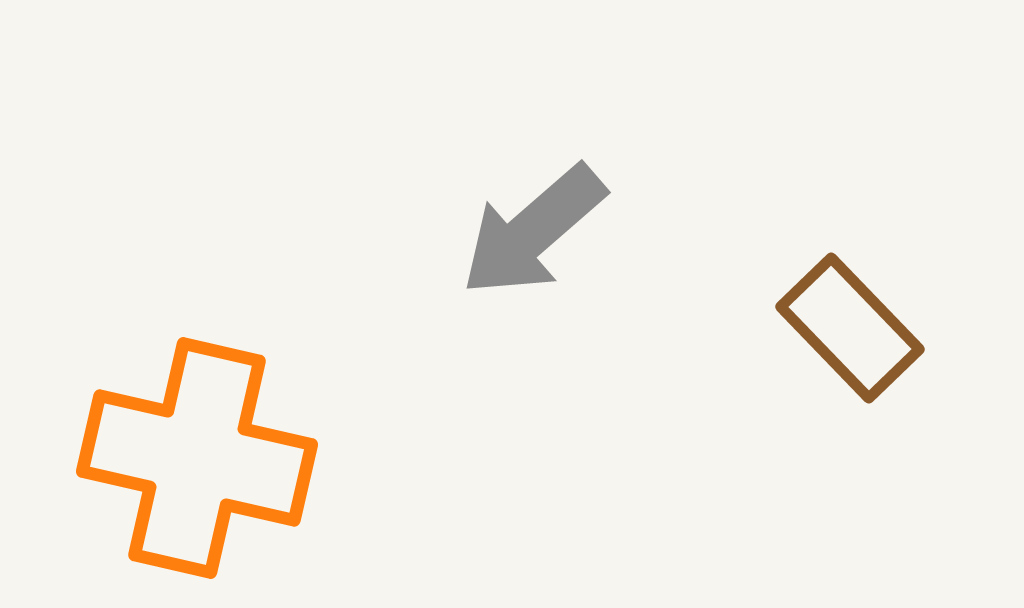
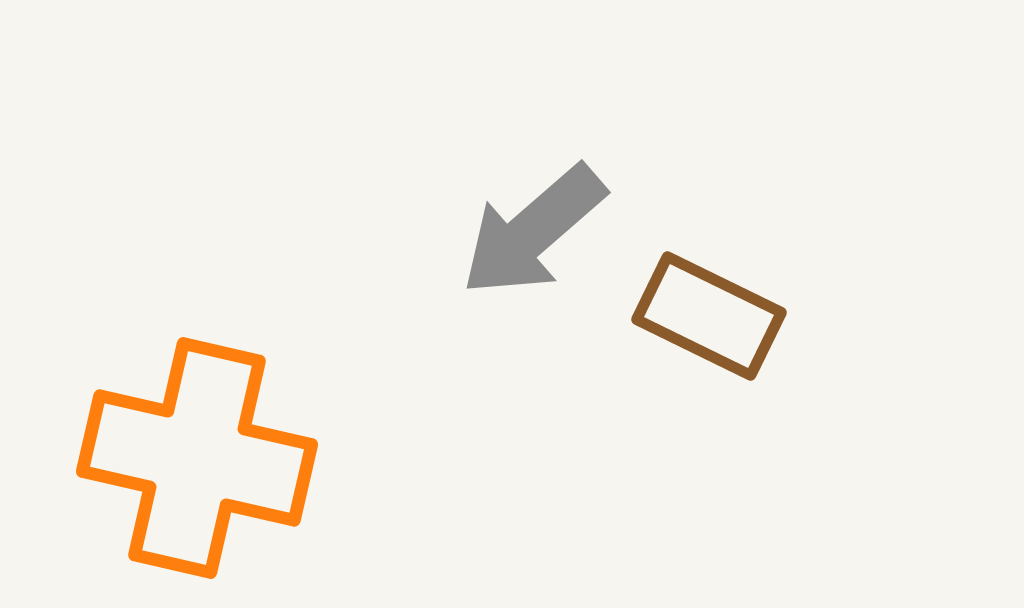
brown rectangle: moved 141 px left, 12 px up; rotated 20 degrees counterclockwise
